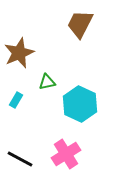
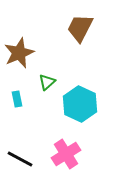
brown trapezoid: moved 4 px down
green triangle: rotated 30 degrees counterclockwise
cyan rectangle: moved 1 px right, 1 px up; rotated 42 degrees counterclockwise
